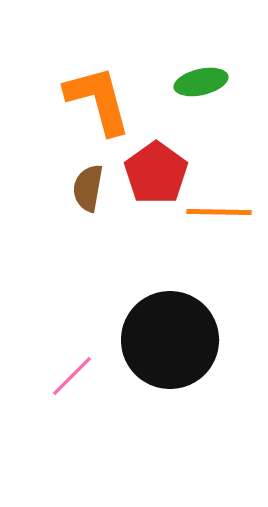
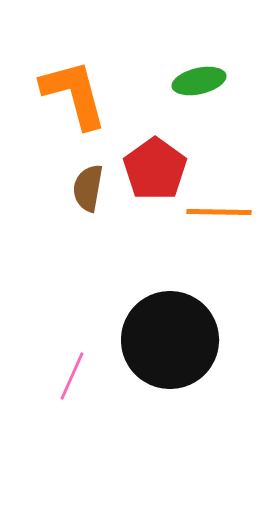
green ellipse: moved 2 px left, 1 px up
orange L-shape: moved 24 px left, 6 px up
red pentagon: moved 1 px left, 4 px up
pink line: rotated 21 degrees counterclockwise
